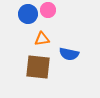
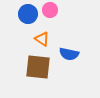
pink circle: moved 2 px right
orange triangle: rotated 42 degrees clockwise
